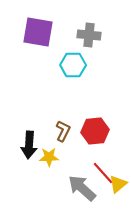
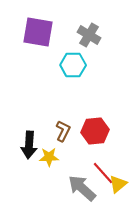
gray cross: rotated 25 degrees clockwise
